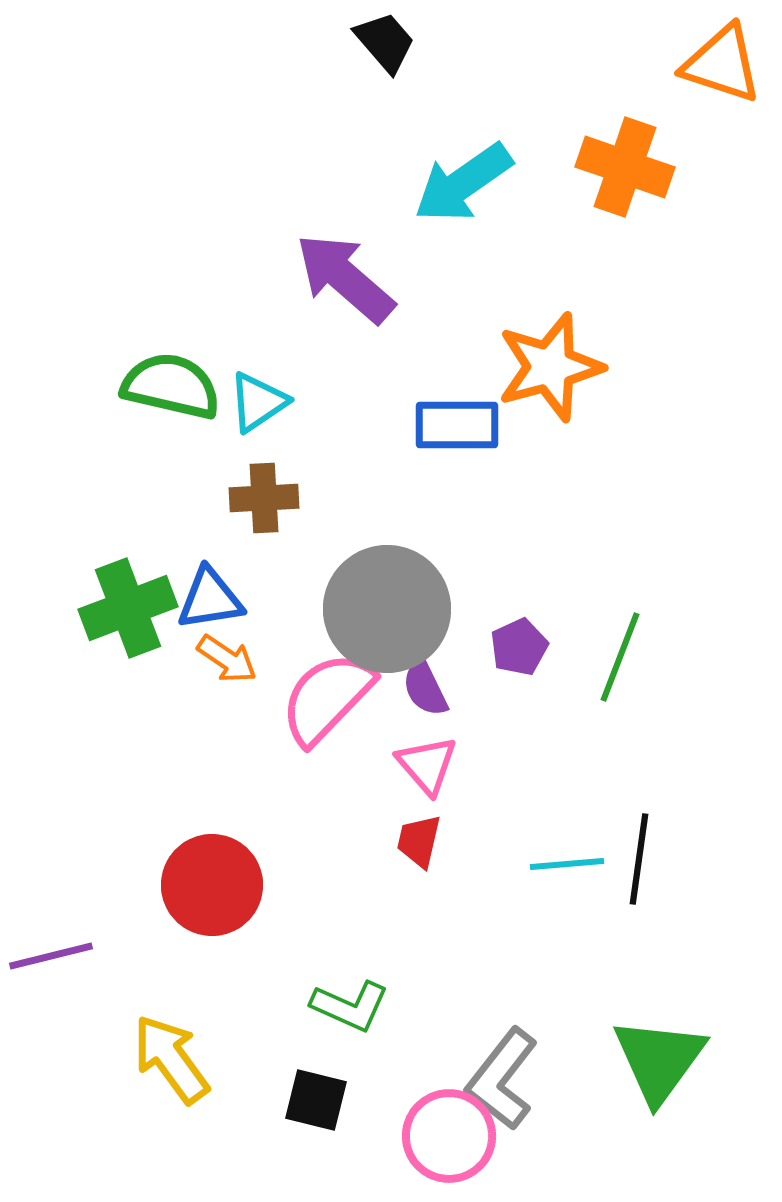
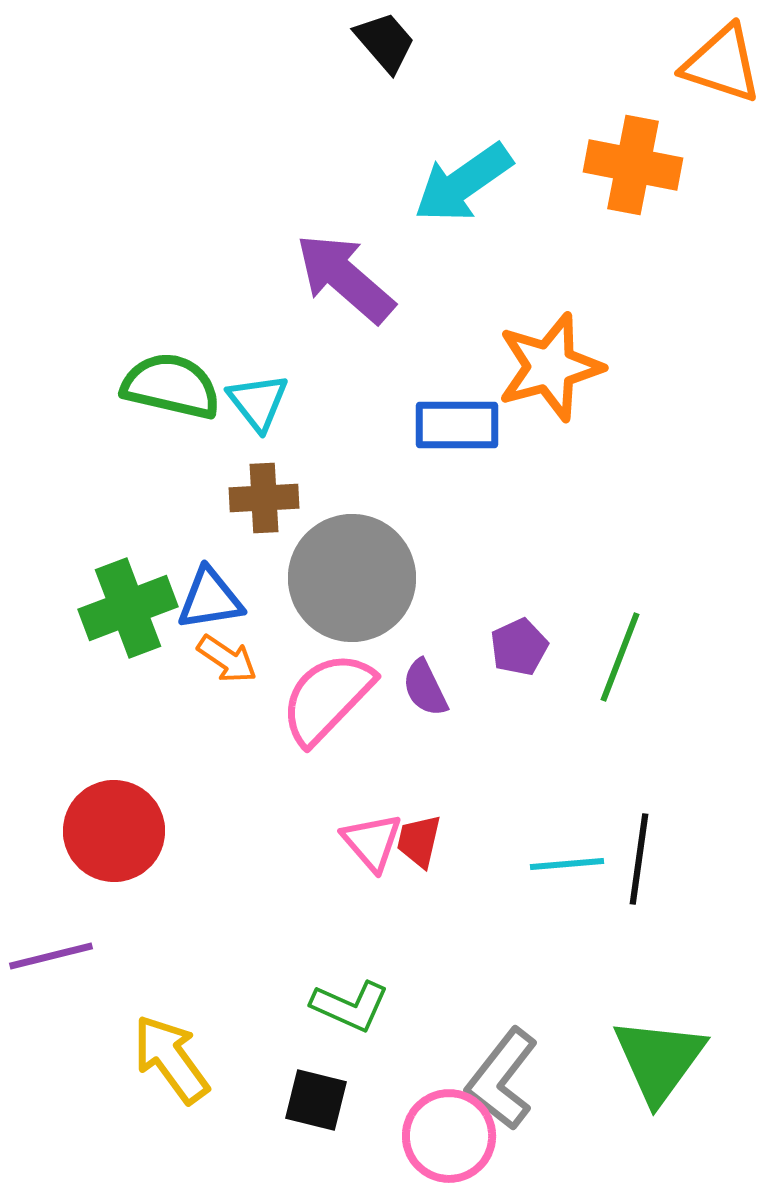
orange cross: moved 8 px right, 2 px up; rotated 8 degrees counterclockwise
cyan triangle: rotated 34 degrees counterclockwise
gray circle: moved 35 px left, 31 px up
pink triangle: moved 55 px left, 77 px down
red circle: moved 98 px left, 54 px up
